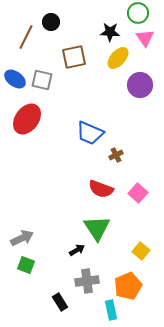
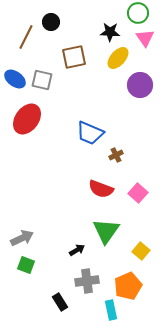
green triangle: moved 9 px right, 3 px down; rotated 8 degrees clockwise
